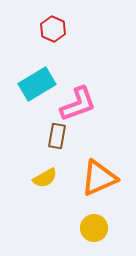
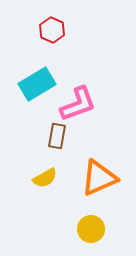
red hexagon: moved 1 px left, 1 px down
yellow circle: moved 3 px left, 1 px down
